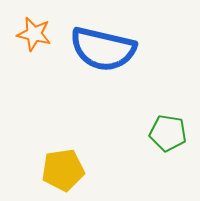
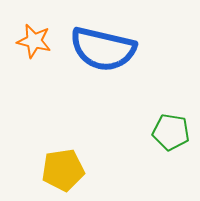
orange star: moved 7 px down
green pentagon: moved 3 px right, 1 px up
